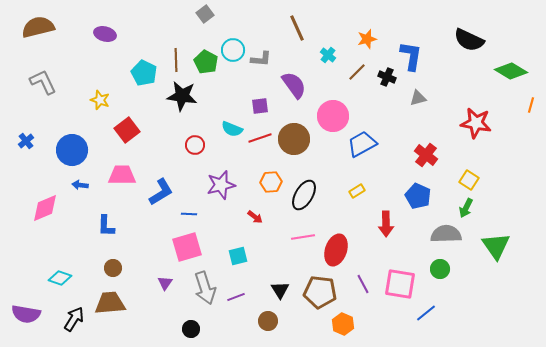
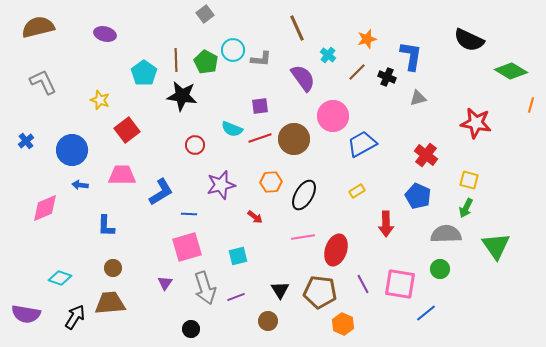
cyan pentagon at (144, 73): rotated 10 degrees clockwise
purple semicircle at (294, 85): moved 9 px right, 7 px up
yellow square at (469, 180): rotated 18 degrees counterclockwise
black arrow at (74, 319): moved 1 px right, 2 px up
